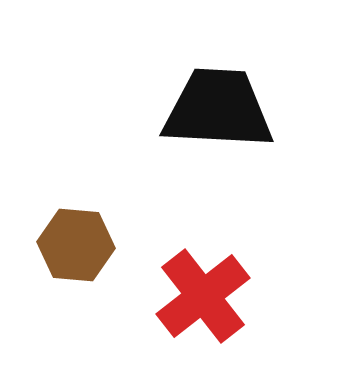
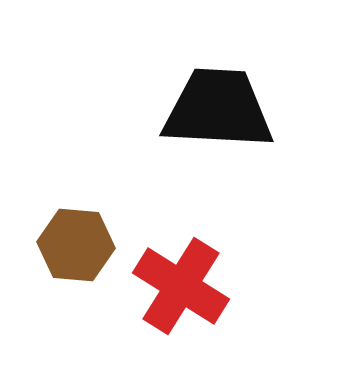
red cross: moved 22 px left, 10 px up; rotated 20 degrees counterclockwise
